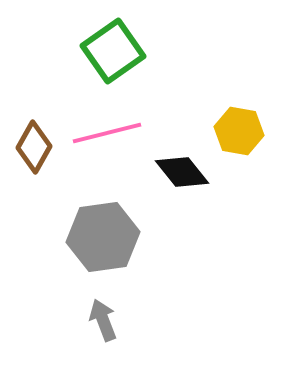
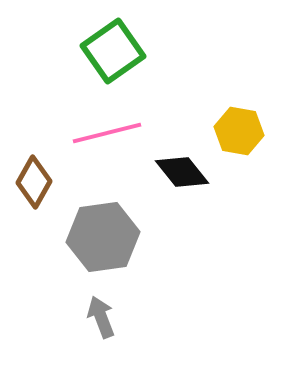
brown diamond: moved 35 px down
gray arrow: moved 2 px left, 3 px up
